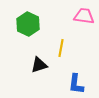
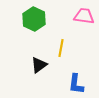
green hexagon: moved 6 px right, 5 px up
black triangle: rotated 18 degrees counterclockwise
